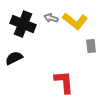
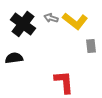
black cross: rotated 15 degrees clockwise
black semicircle: rotated 18 degrees clockwise
